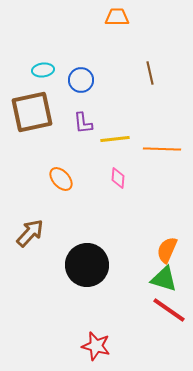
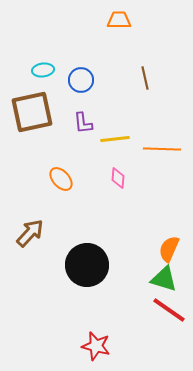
orange trapezoid: moved 2 px right, 3 px down
brown line: moved 5 px left, 5 px down
orange semicircle: moved 2 px right, 1 px up
